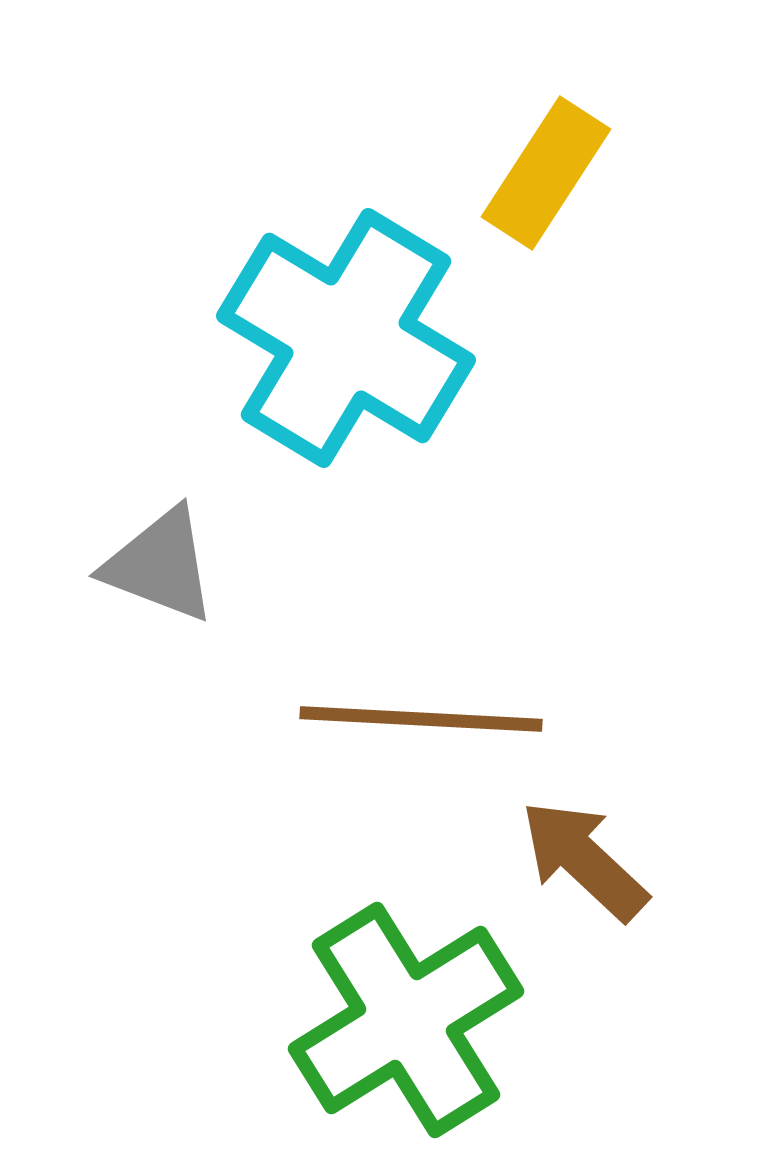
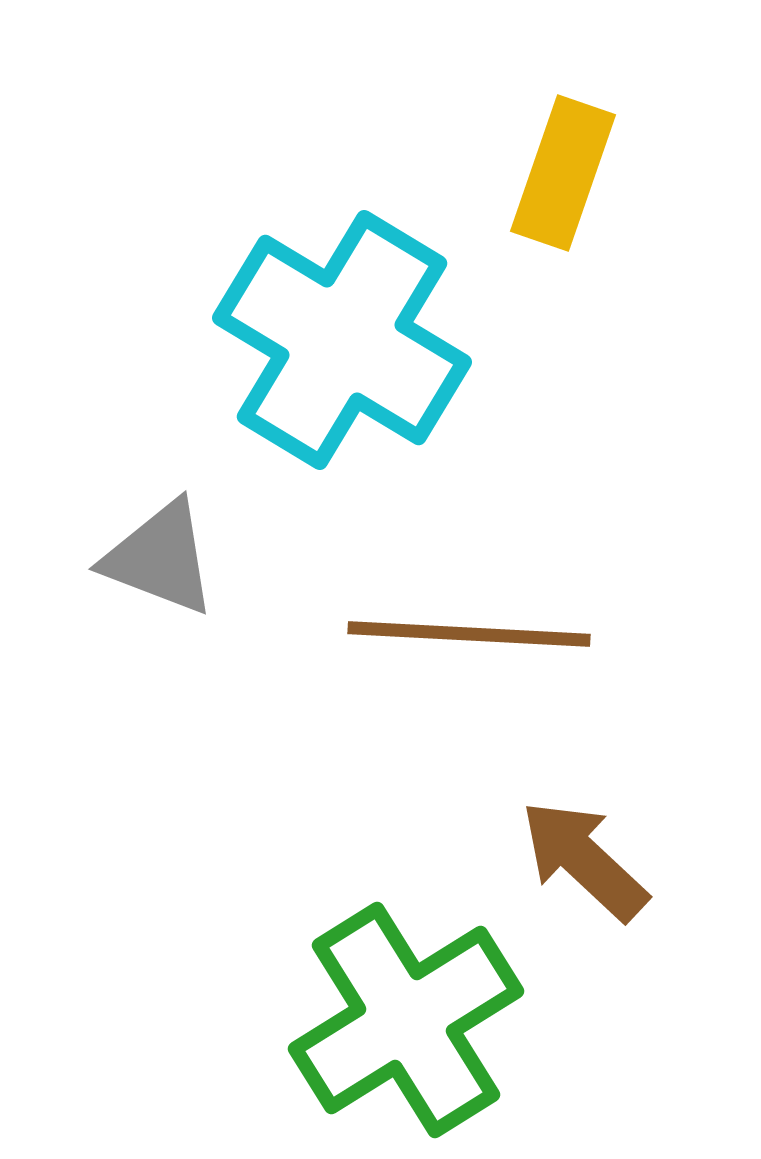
yellow rectangle: moved 17 px right; rotated 14 degrees counterclockwise
cyan cross: moved 4 px left, 2 px down
gray triangle: moved 7 px up
brown line: moved 48 px right, 85 px up
